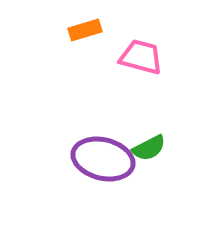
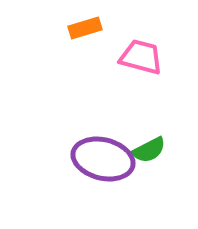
orange rectangle: moved 2 px up
green semicircle: moved 2 px down
